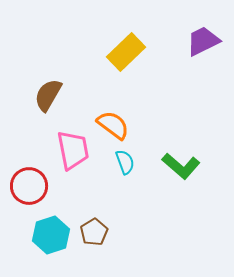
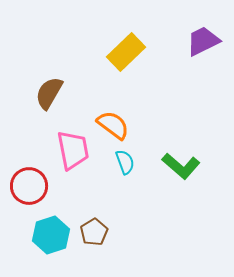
brown semicircle: moved 1 px right, 2 px up
